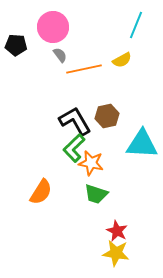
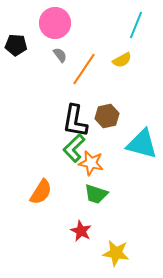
pink circle: moved 2 px right, 4 px up
orange line: rotated 44 degrees counterclockwise
black L-shape: rotated 140 degrees counterclockwise
cyan triangle: rotated 12 degrees clockwise
red star: moved 36 px left
